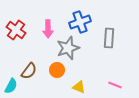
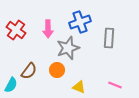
cyan semicircle: moved 1 px up
